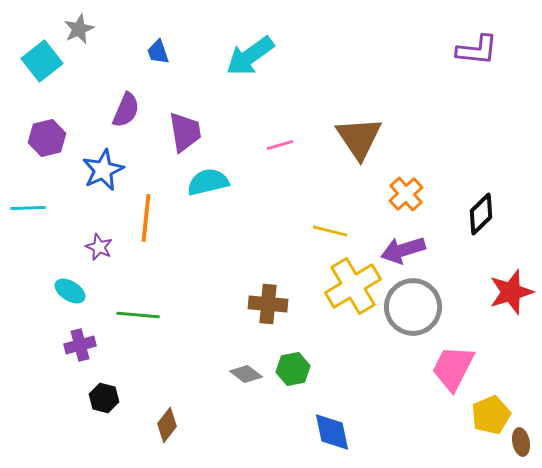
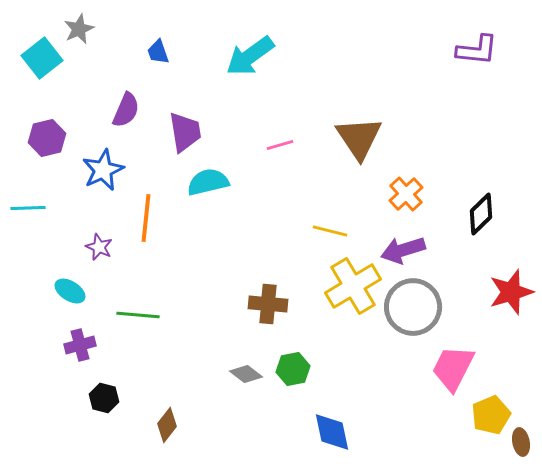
cyan square: moved 3 px up
